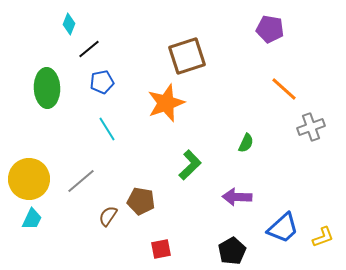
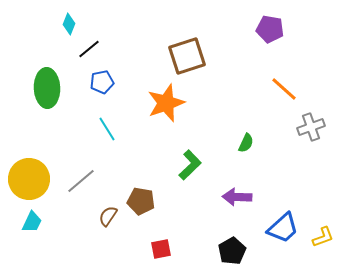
cyan trapezoid: moved 3 px down
